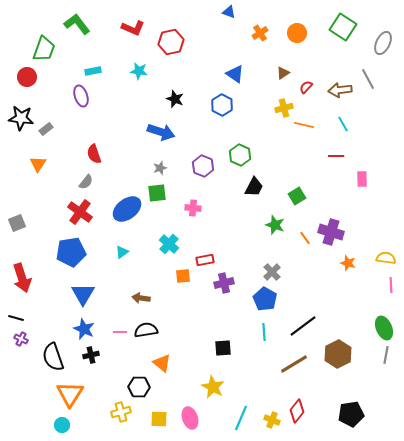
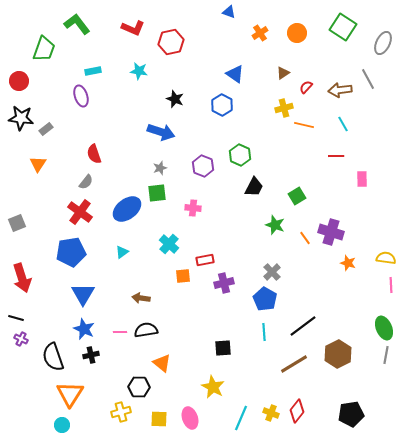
red circle at (27, 77): moved 8 px left, 4 px down
yellow cross at (272, 420): moved 1 px left, 7 px up
